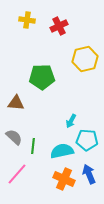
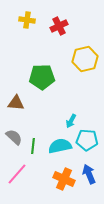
cyan semicircle: moved 2 px left, 5 px up
